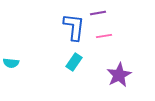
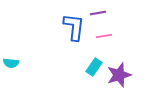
cyan rectangle: moved 20 px right, 5 px down
purple star: rotated 10 degrees clockwise
